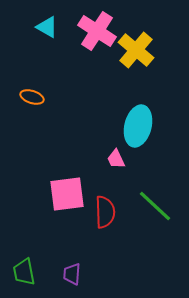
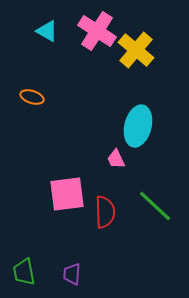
cyan triangle: moved 4 px down
